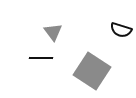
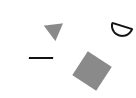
gray triangle: moved 1 px right, 2 px up
